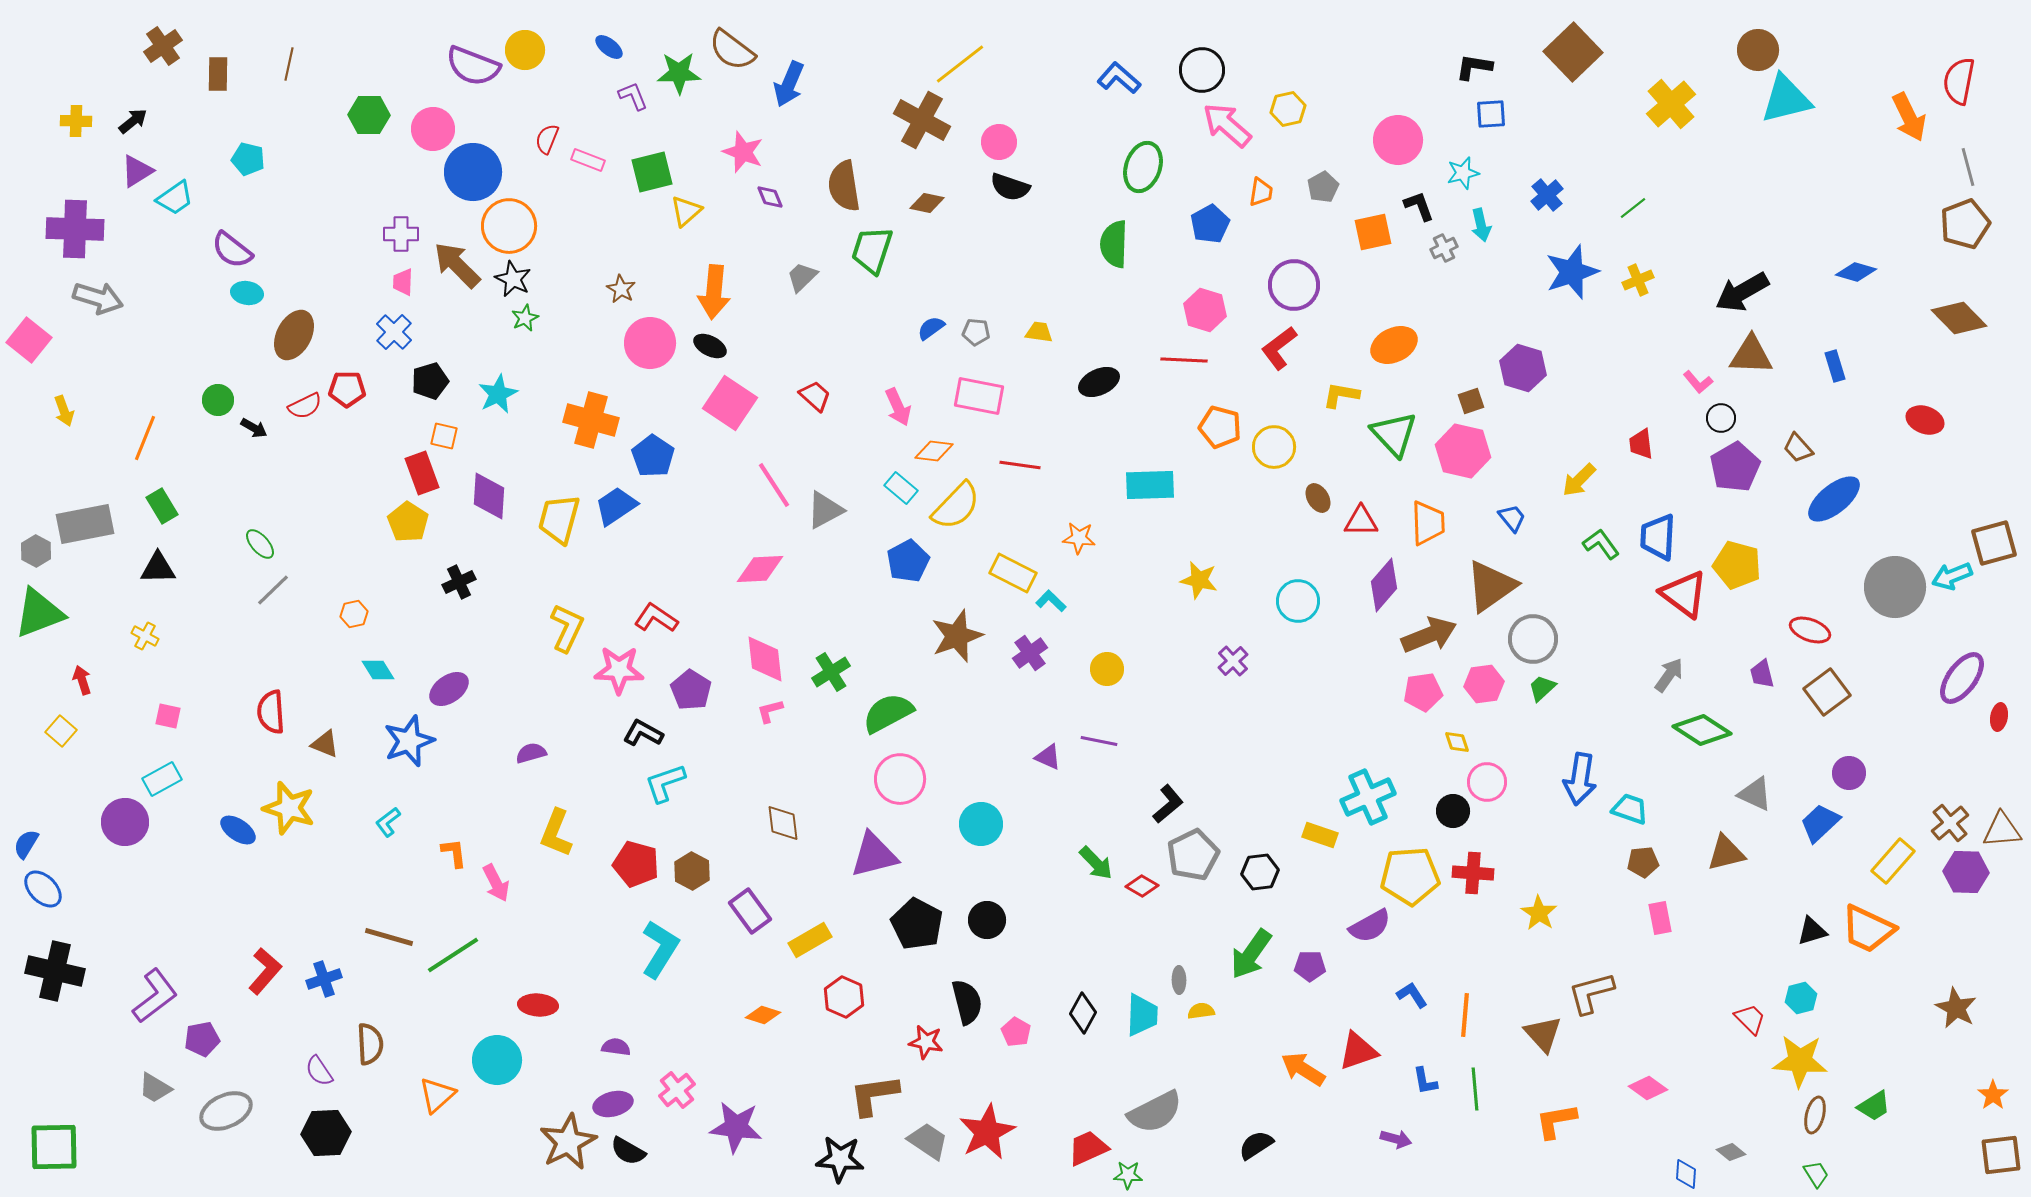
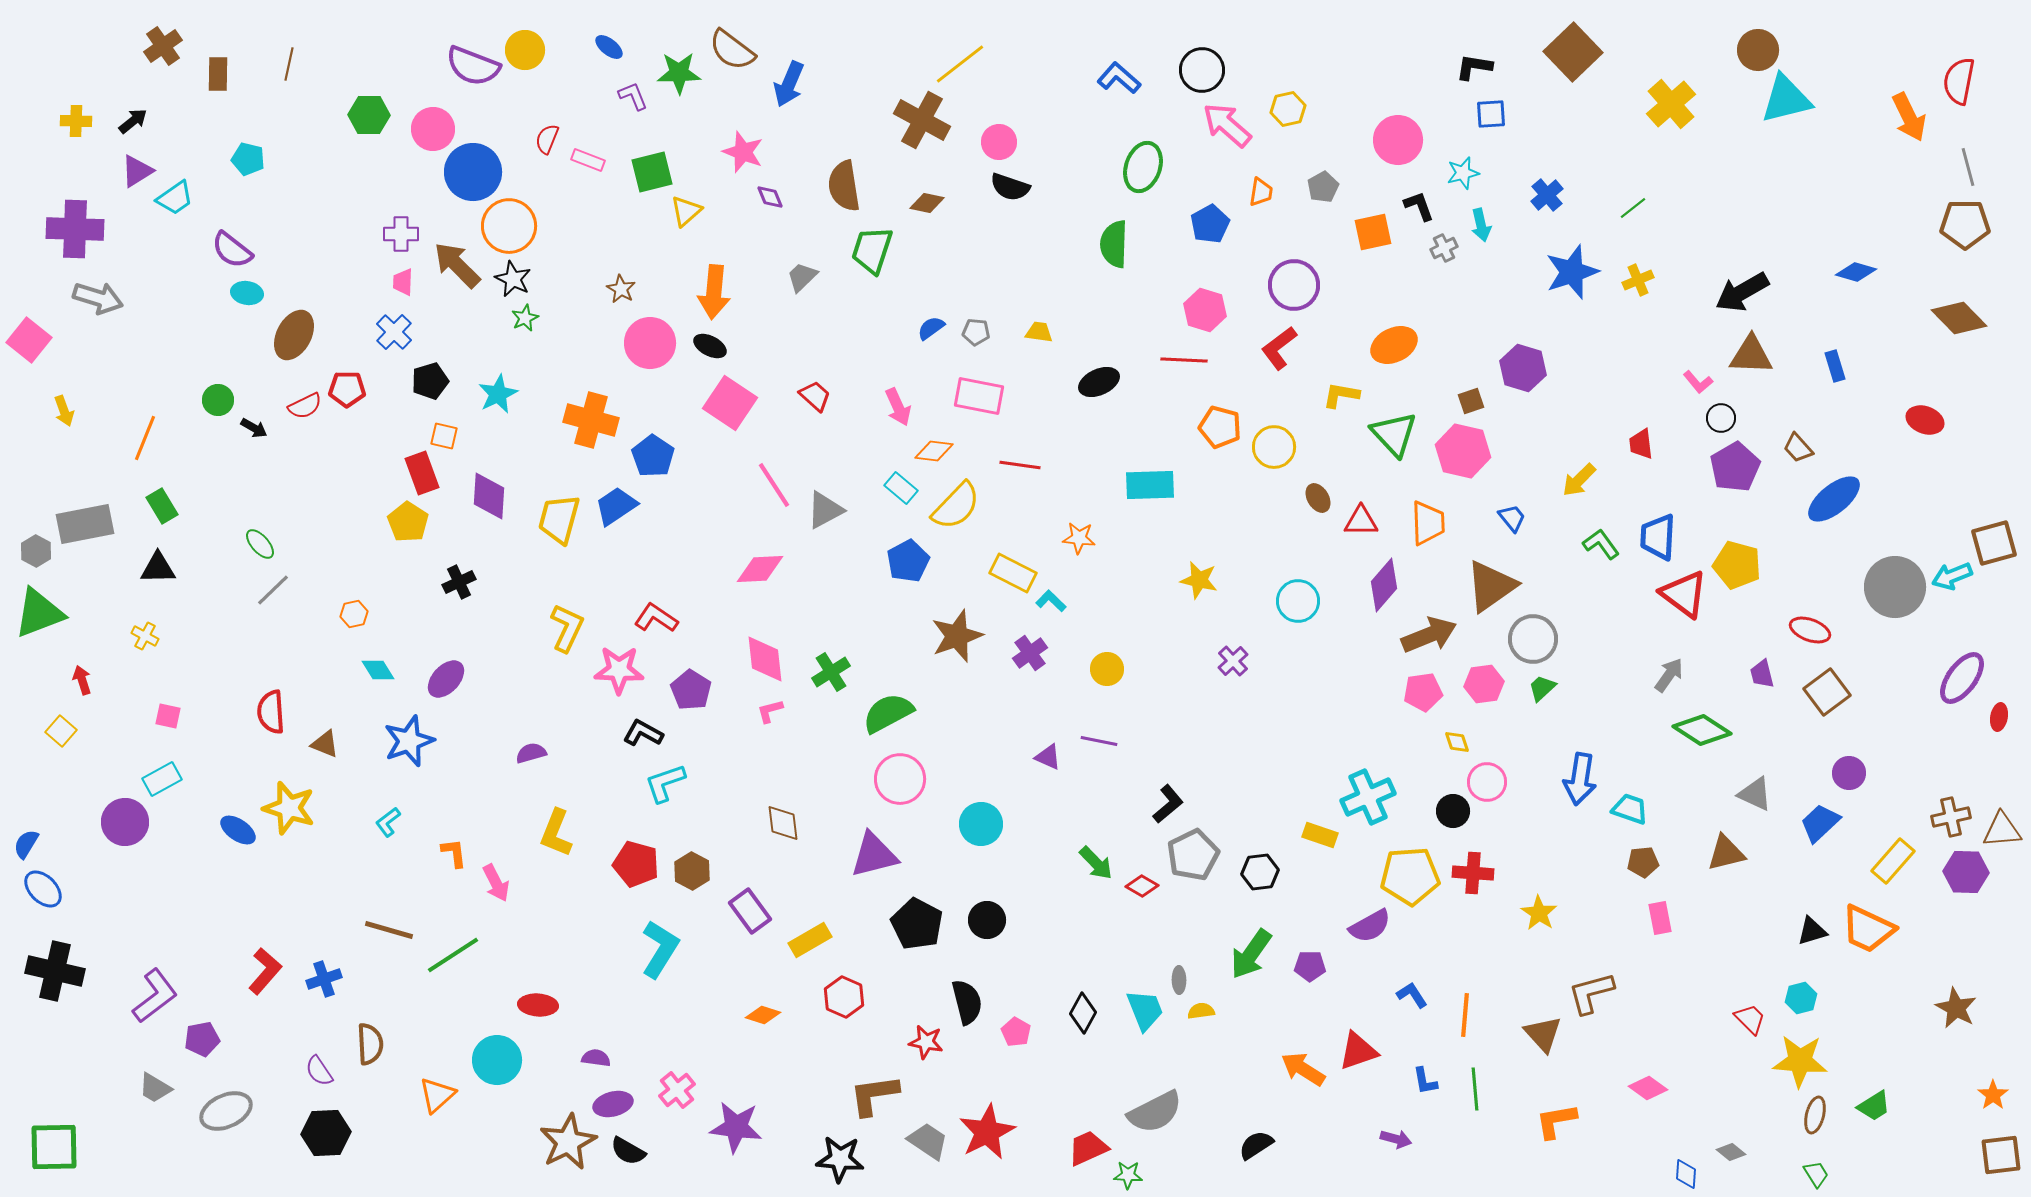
brown pentagon at (1965, 224): rotated 21 degrees clockwise
purple ellipse at (449, 689): moved 3 px left, 10 px up; rotated 12 degrees counterclockwise
brown cross at (1950, 823): moved 1 px right, 6 px up; rotated 27 degrees clockwise
brown line at (389, 937): moved 7 px up
cyan trapezoid at (1142, 1015): moved 3 px right, 5 px up; rotated 24 degrees counterclockwise
purple semicircle at (616, 1047): moved 20 px left, 11 px down
